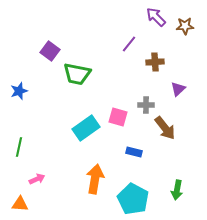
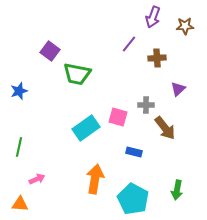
purple arrow: moved 3 px left; rotated 115 degrees counterclockwise
brown cross: moved 2 px right, 4 px up
